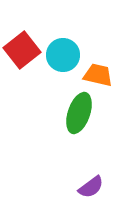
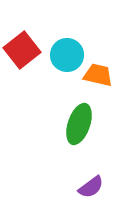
cyan circle: moved 4 px right
green ellipse: moved 11 px down
